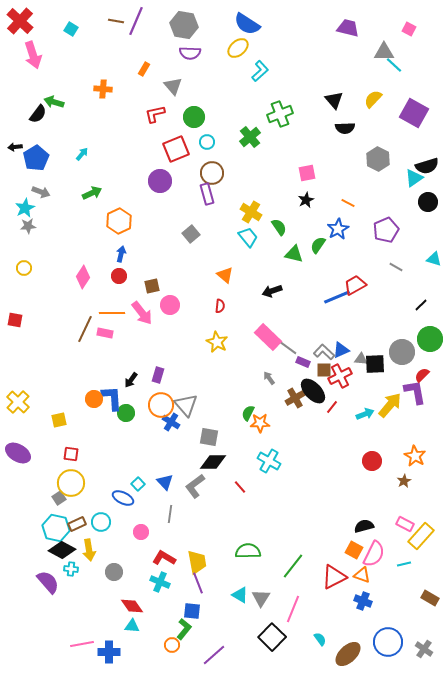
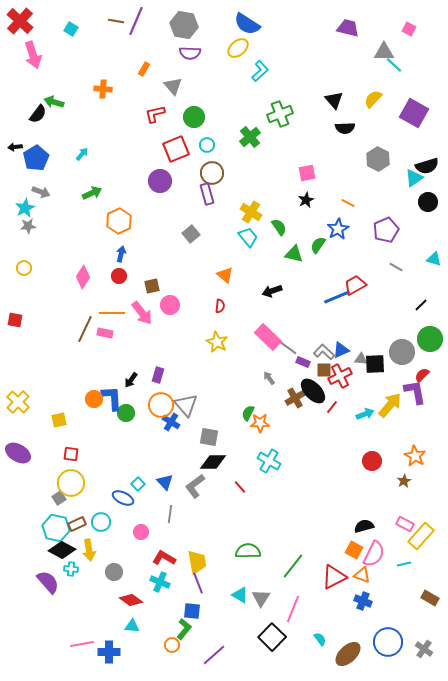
cyan circle at (207, 142): moved 3 px down
red diamond at (132, 606): moved 1 px left, 6 px up; rotated 20 degrees counterclockwise
